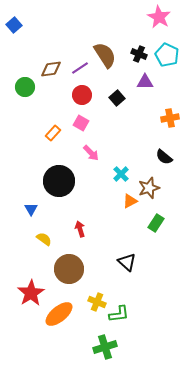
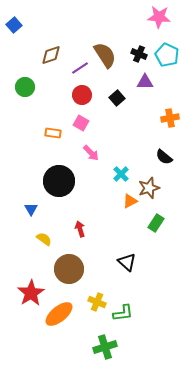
pink star: rotated 25 degrees counterclockwise
brown diamond: moved 14 px up; rotated 10 degrees counterclockwise
orange rectangle: rotated 56 degrees clockwise
green L-shape: moved 4 px right, 1 px up
